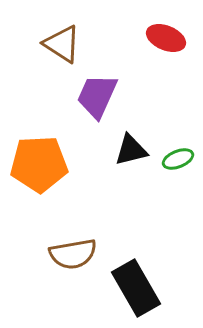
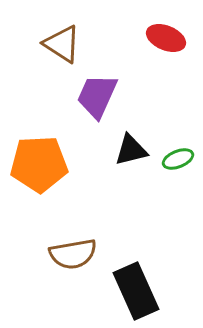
black rectangle: moved 3 px down; rotated 6 degrees clockwise
